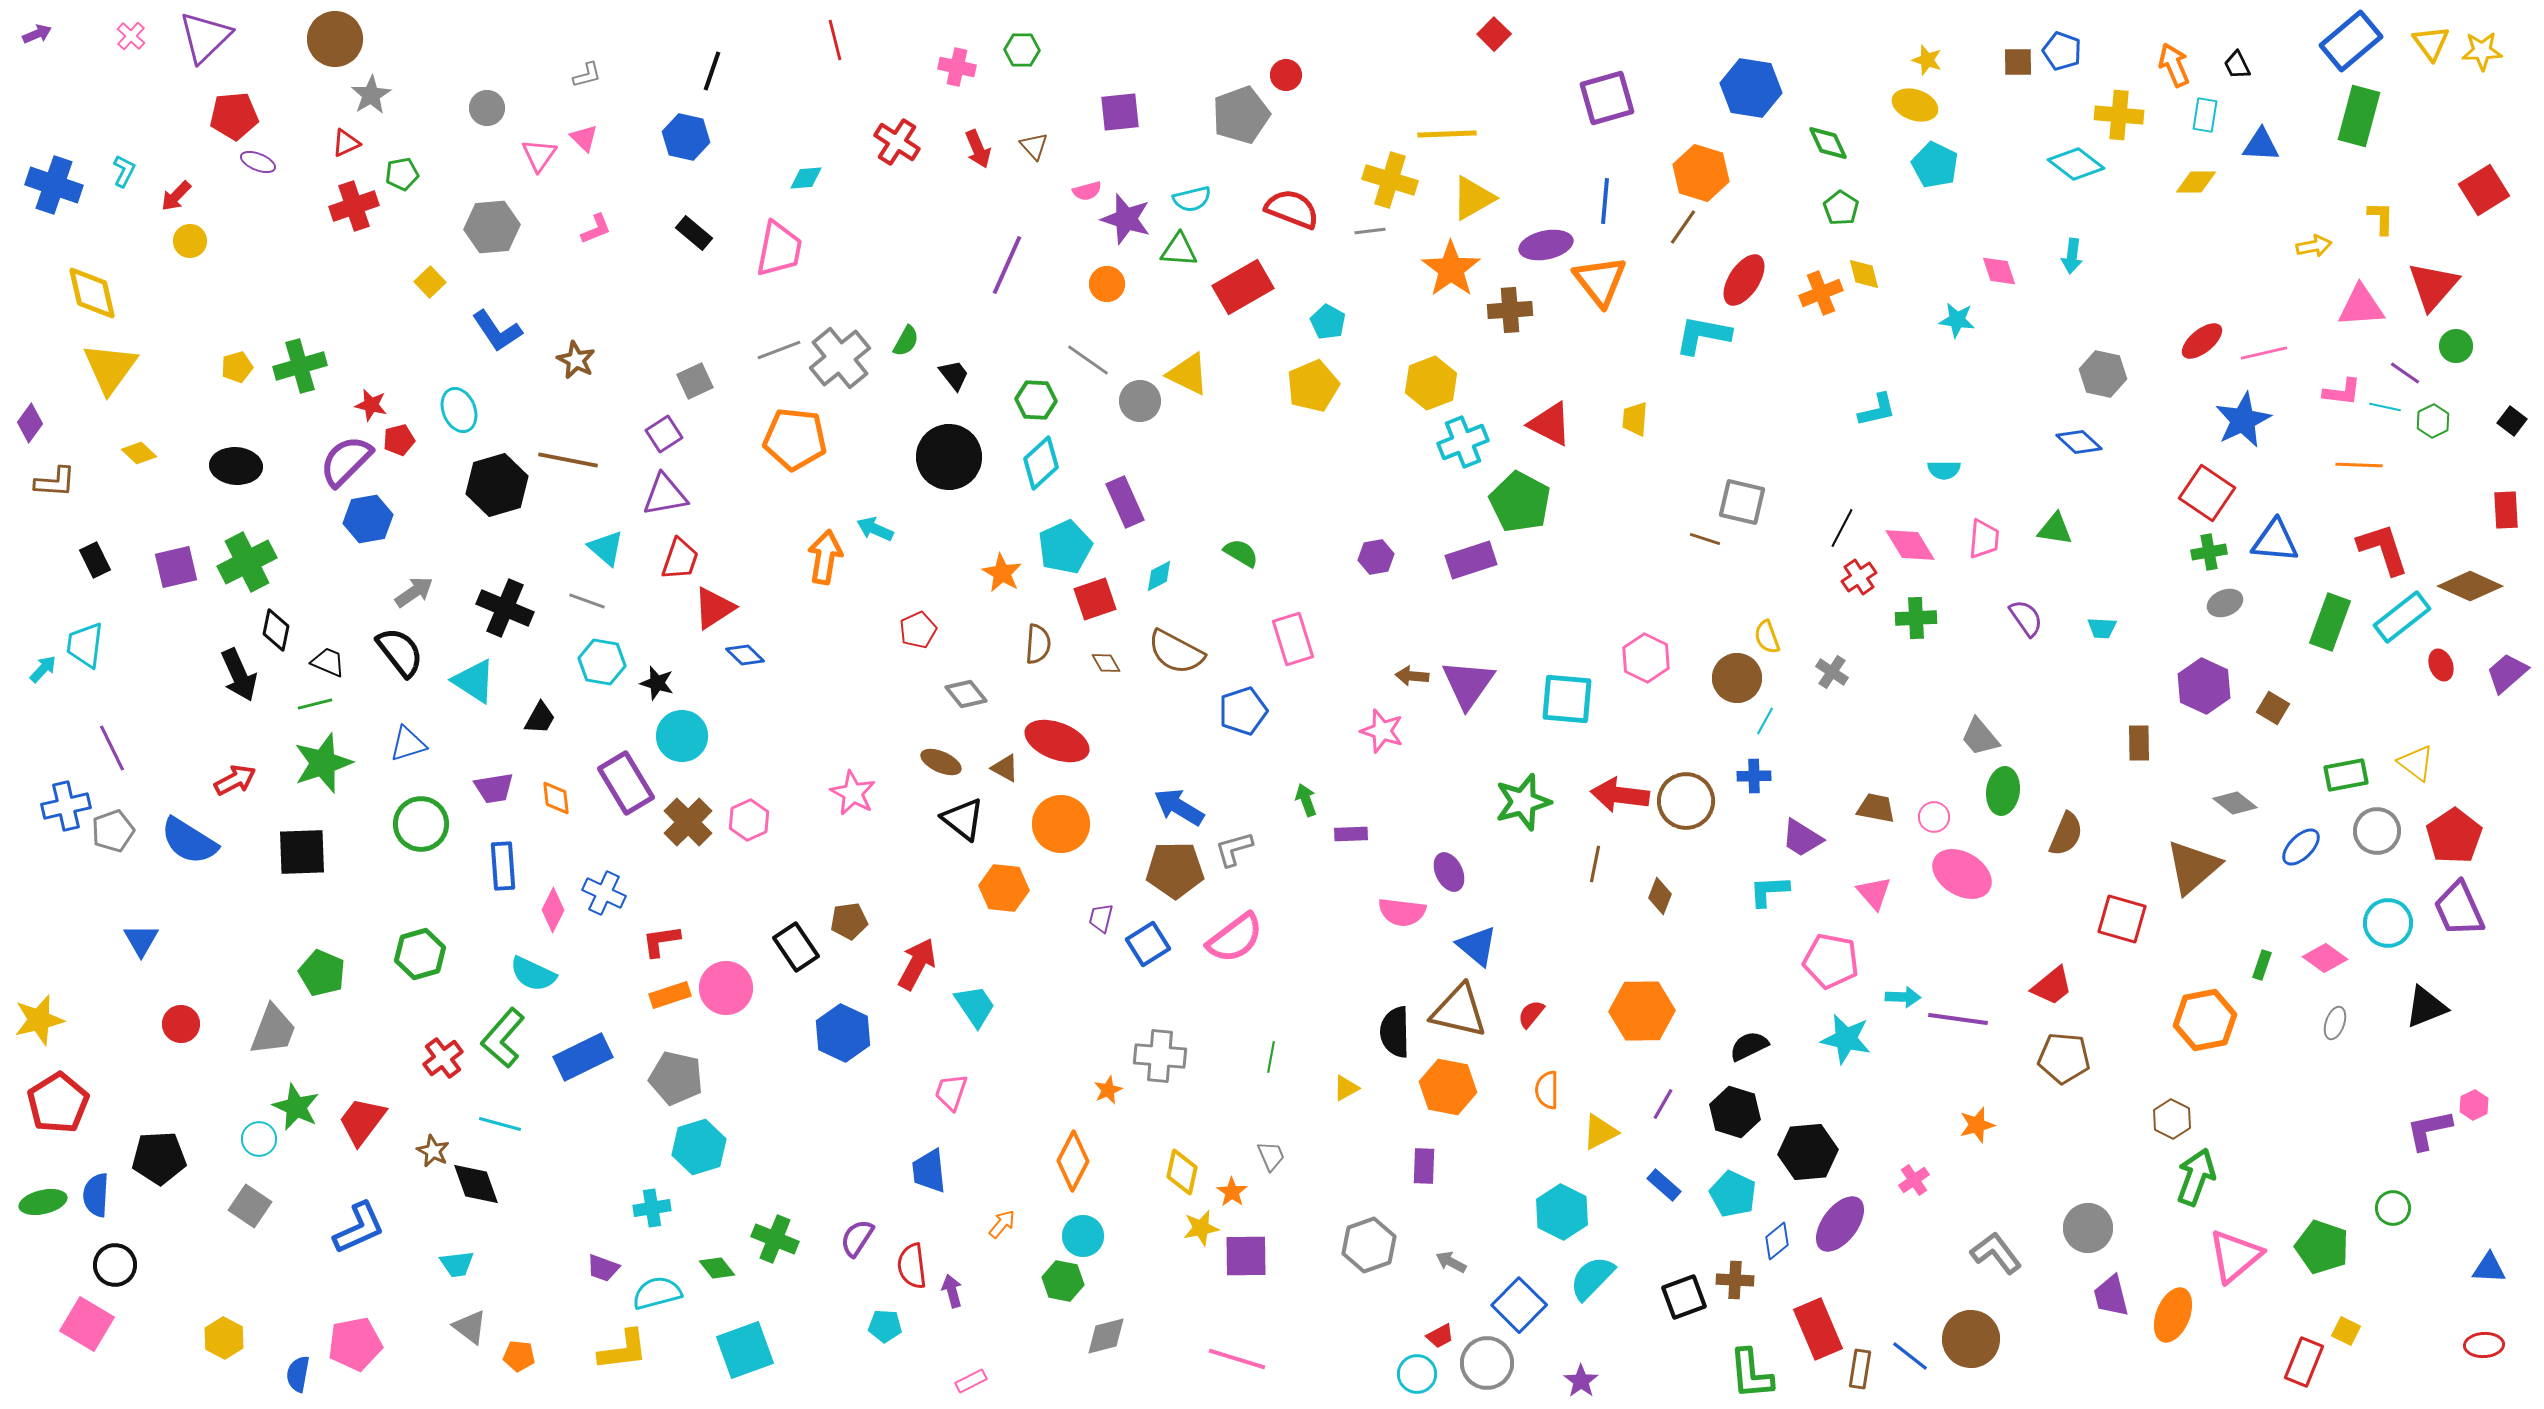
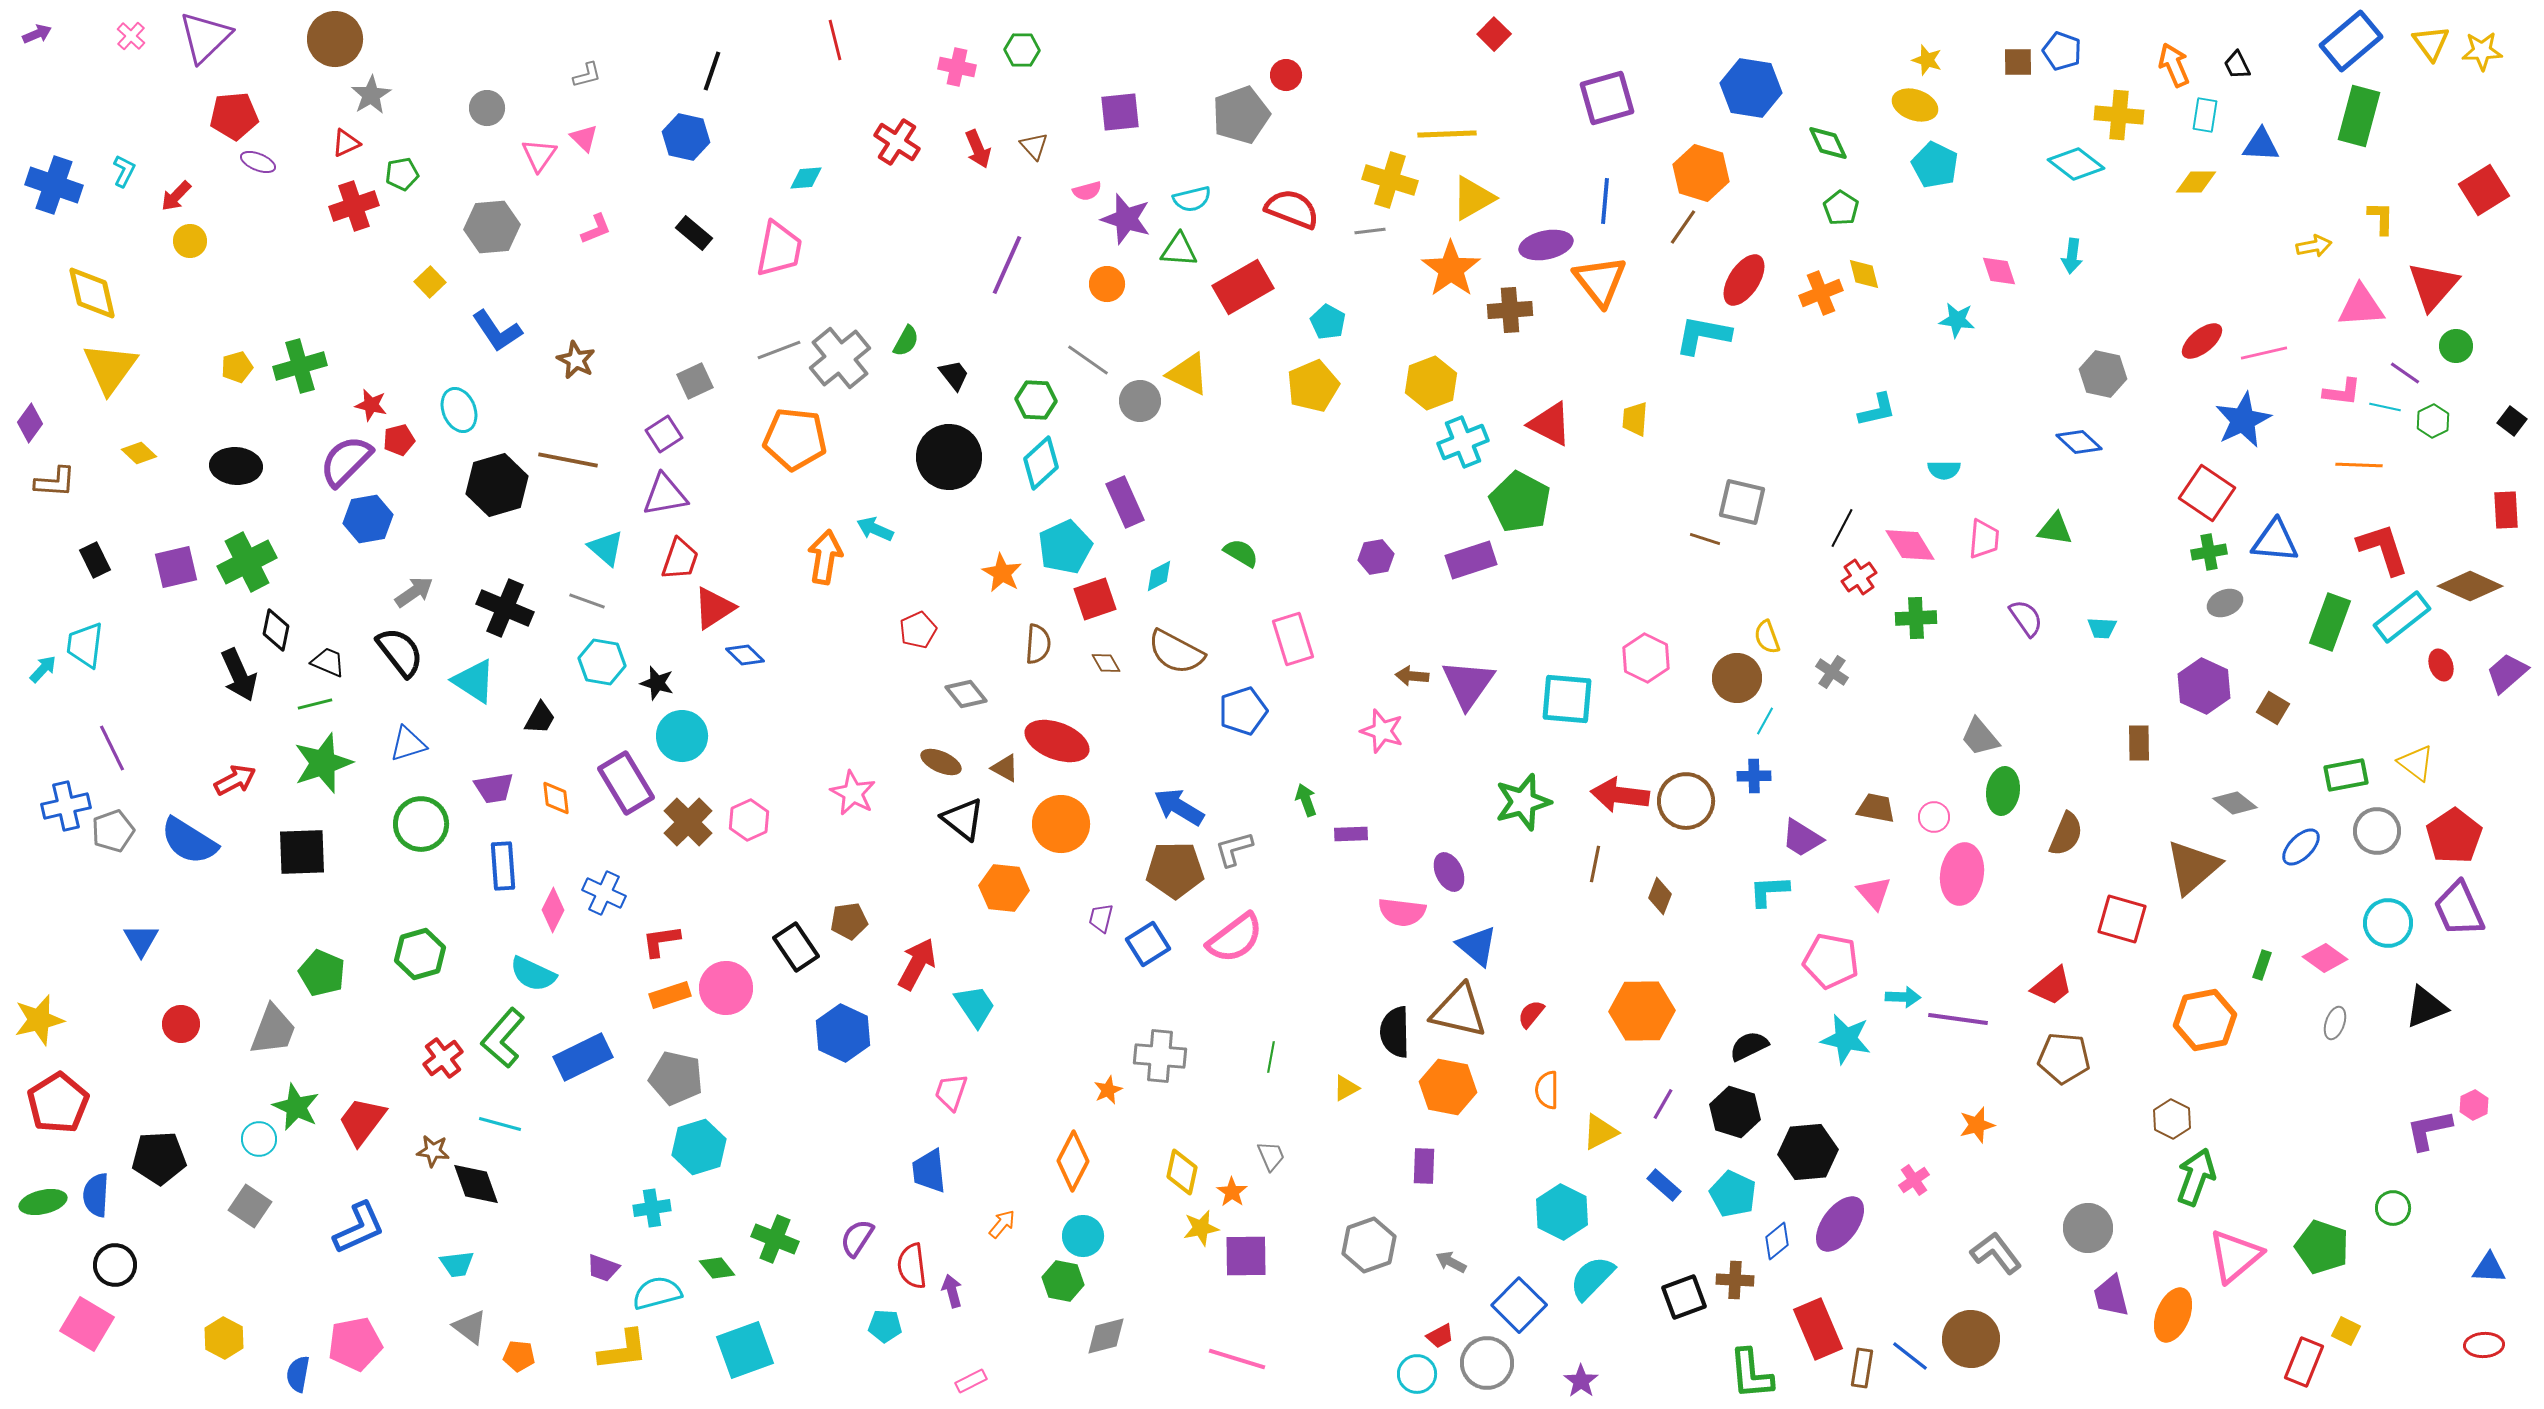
pink ellipse at (1962, 874): rotated 68 degrees clockwise
brown star at (433, 1151): rotated 20 degrees counterclockwise
brown rectangle at (1860, 1369): moved 2 px right, 1 px up
